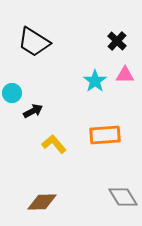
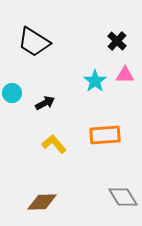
black arrow: moved 12 px right, 8 px up
